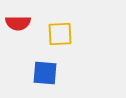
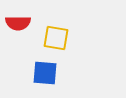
yellow square: moved 4 px left, 4 px down; rotated 12 degrees clockwise
